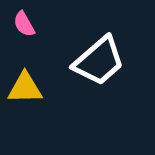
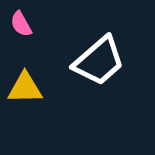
pink semicircle: moved 3 px left
